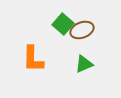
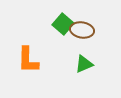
brown ellipse: rotated 30 degrees clockwise
orange L-shape: moved 5 px left, 1 px down
